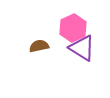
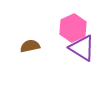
brown semicircle: moved 9 px left
